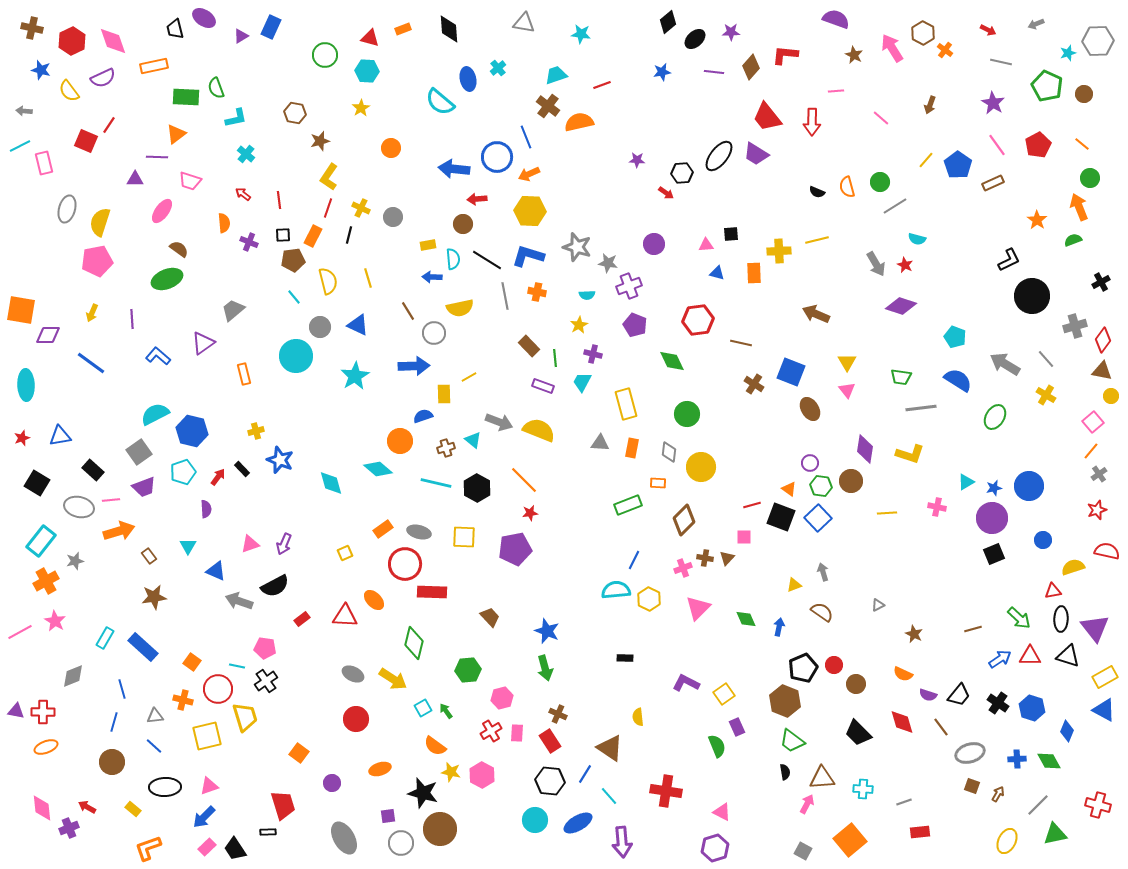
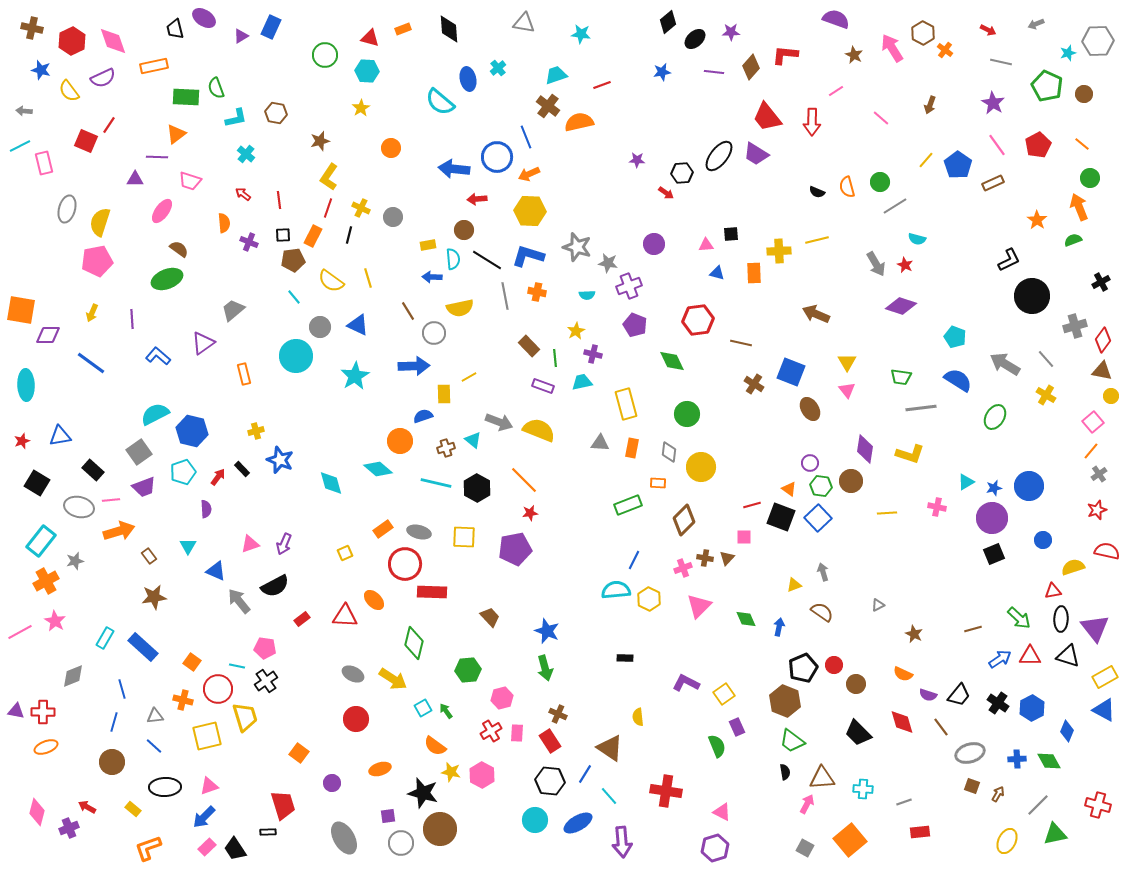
pink line at (836, 91): rotated 28 degrees counterclockwise
brown hexagon at (295, 113): moved 19 px left
brown circle at (463, 224): moved 1 px right, 6 px down
yellow semicircle at (328, 281): moved 3 px right; rotated 140 degrees clockwise
yellow star at (579, 325): moved 3 px left, 6 px down
cyan trapezoid at (582, 382): rotated 50 degrees clockwise
red star at (22, 438): moved 3 px down
gray arrow at (239, 601): rotated 32 degrees clockwise
pink triangle at (698, 608): moved 1 px right, 2 px up
blue hexagon at (1032, 708): rotated 15 degrees clockwise
pink diamond at (42, 808): moved 5 px left, 4 px down; rotated 20 degrees clockwise
gray square at (803, 851): moved 2 px right, 3 px up
